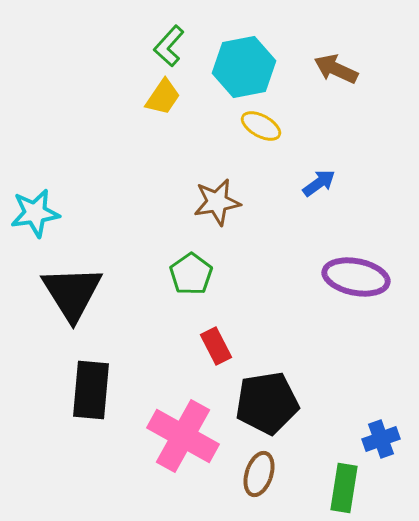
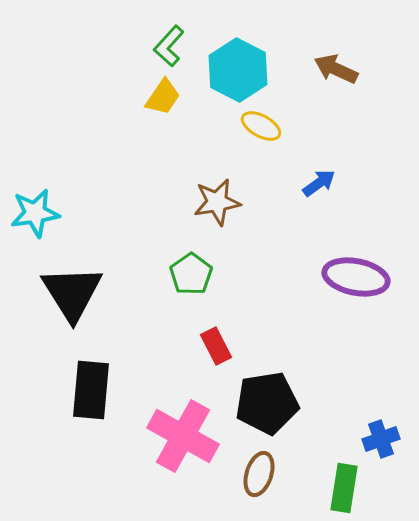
cyan hexagon: moved 6 px left, 3 px down; rotated 22 degrees counterclockwise
